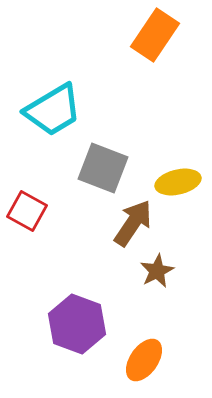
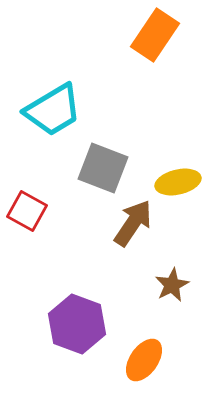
brown star: moved 15 px right, 14 px down
